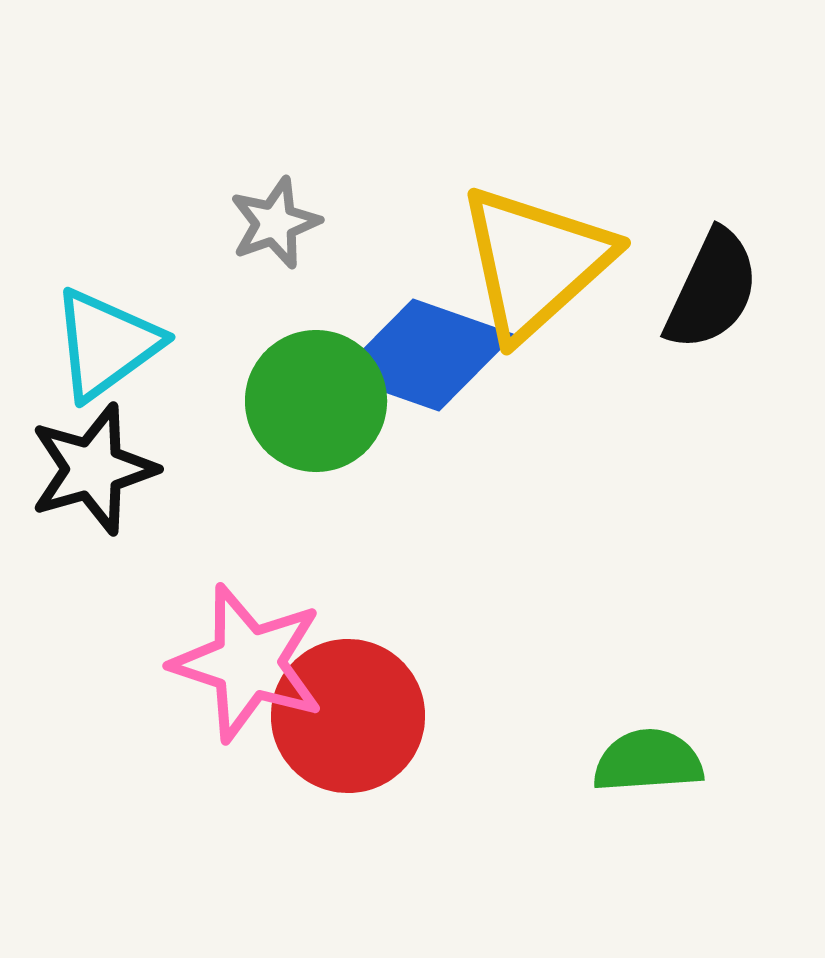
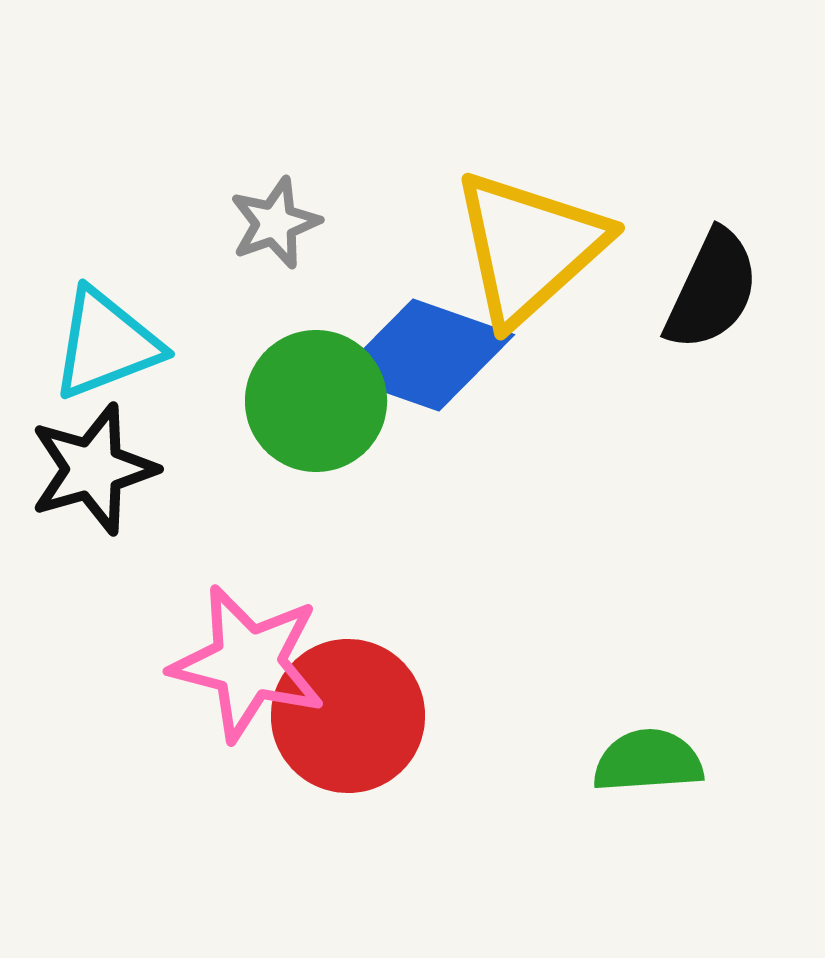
yellow triangle: moved 6 px left, 15 px up
cyan triangle: rotated 15 degrees clockwise
pink star: rotated 4 degrees counterclockwise
